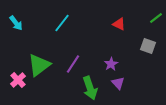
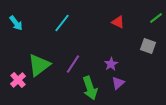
red triangle: moved 1 px left, 2 px up
purple triangle: rotated 32 degrees clockwise
